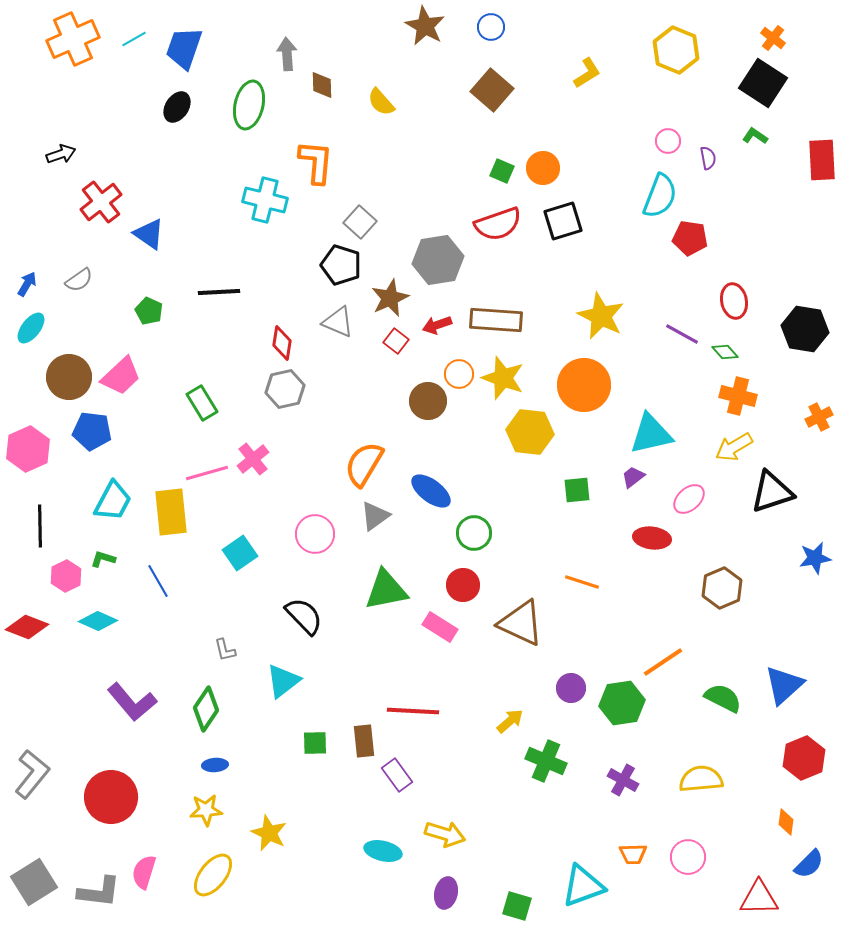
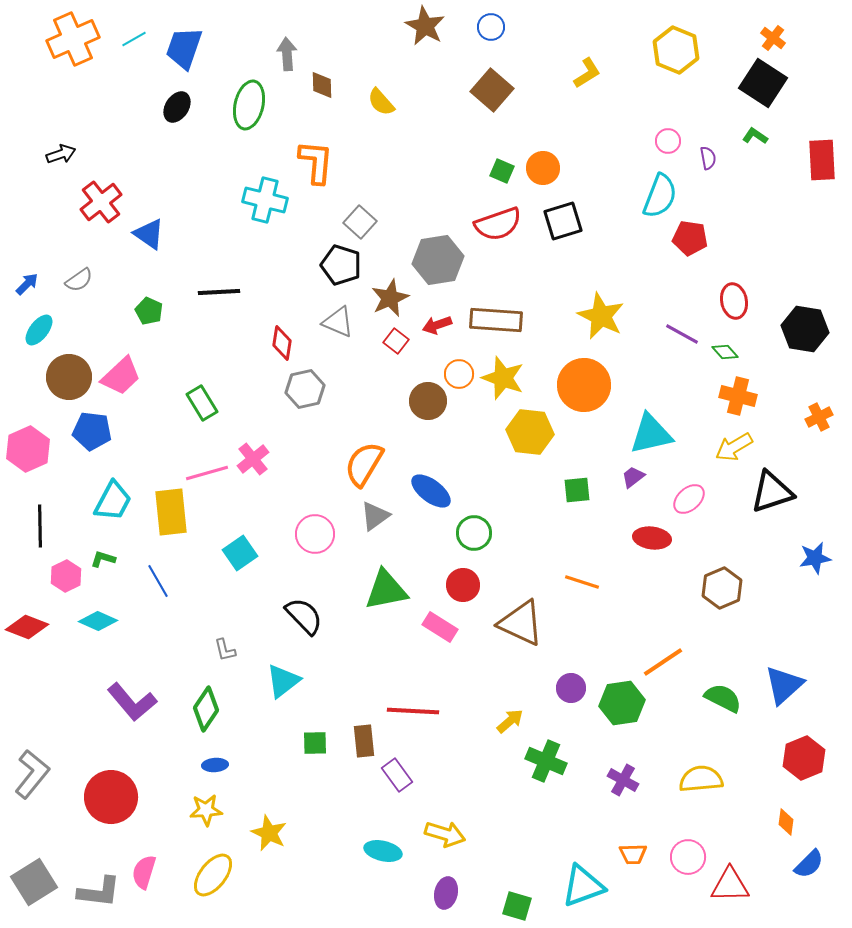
blue arrow at (27, 284): rotated 15 degrees clockwise
cyan ellipse at (31, 328): moved 8 px right, 2 px down
gray hexagon at (285, 389): moved 20 px right
red triangle at (759, 898): moved 29 px left, 13 px up
